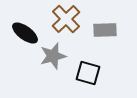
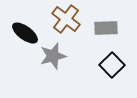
brown cross: rotated 8 degrees counterclockwise
gray rectangle: moved 1 px right, 2 px up
black square: moved 24 px right, 8 px up; rotated 30 degrees clockwise
